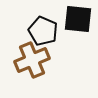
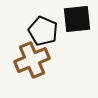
black square: moved 1 px left; rotated 12 degrees counterclockwise
